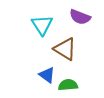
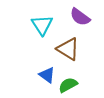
purple semicircle: rotated 15 degrees clockwise
brown triangle: moved 3 px right
green semicircle: rotated 24 degrees counterclockwise
